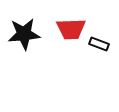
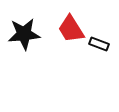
red trapezoid: rotated 60 degrees clockwise
